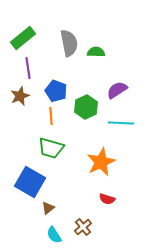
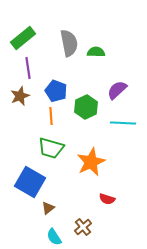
purple semicircle: rotated 10 degrees counterclockwise
cyan line: moved 2 px right
orange star: moved 10 px left
cyan semicircle: moved 2 px down
